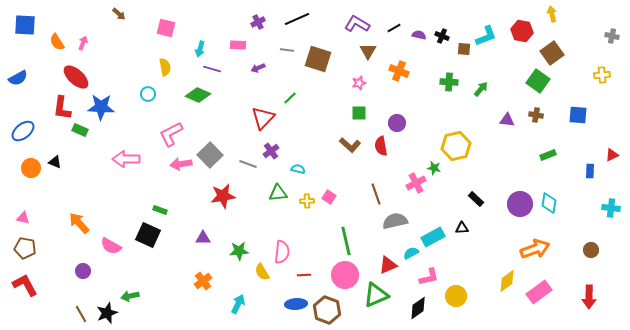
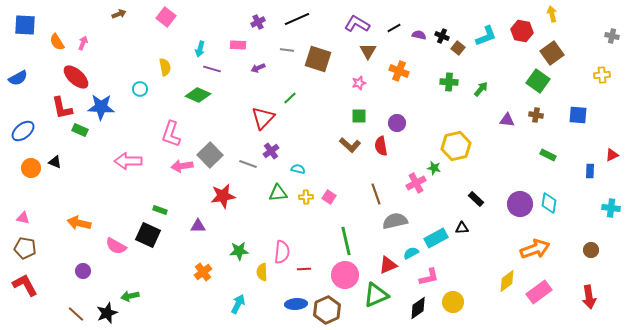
brown arrow at (119, 14): rotated 64 degrees counterclockwise
pink square at (166, 28): moved 11 px up; rotated 24 degrees clockwise
brown square at (464, 49): moved 6 px left, 1 px up; rotated 32 degrees clockwise
cyan circle at (148, 94): moved 8 px left, 5 px up
red L-shape at (62, 108): rotated 20 degrees counterclockwise
green square at (359, 113): moved 3 px down
pink L-shape at (171, 134): rotated 44 degrees counterclockwise
green rectangle at (548, 155): rotated 49 degrees clockwise
pink arrow at (126, 159): moved 2 px right, 2 px down
pink arrow at (181, 164): moved 1 px right, 2 px down
yellow cross at (307, 201): moved 1 px left, 4 px up
orange arrow at (79, 223): rotated 35 degrees counterclockwise
cyan rectangle at (433, 237): moved 3 px right, 1 px down
purple triangle at (203, 238): moved 5 px left, 12 px up
pink semicircle at (111, 246): moved 5 px right
yellow semicircle at (262, 272): rotated 30 degrees clockwise
red line at (304, 275): moved 6 px up
orange cross at (203, 281): moved 9 px up
yellow circle at (456, 296): moved 3 px left, 6 px down
red arrow at (589, 297): rotated 10 degrees counterclockwise
brown hexagon at (327, 310): rotated 16 degrees clockwise
brown line at (81, 314): moved 5 px left; rotated 18 degrees counterclockwise
